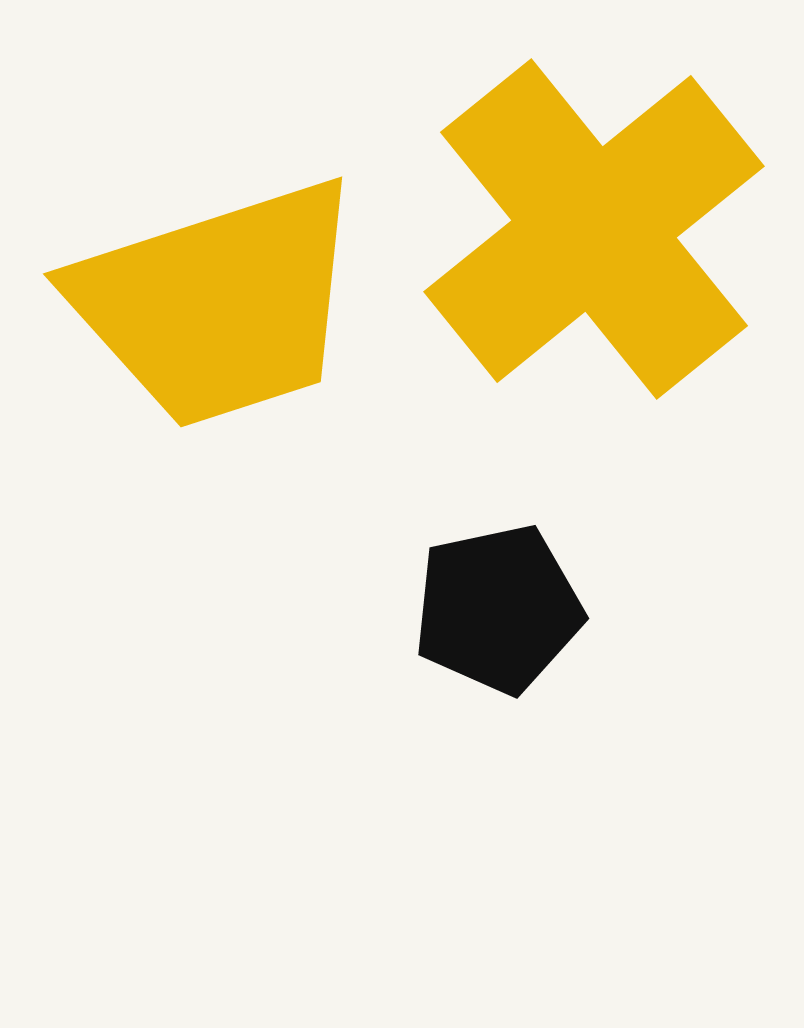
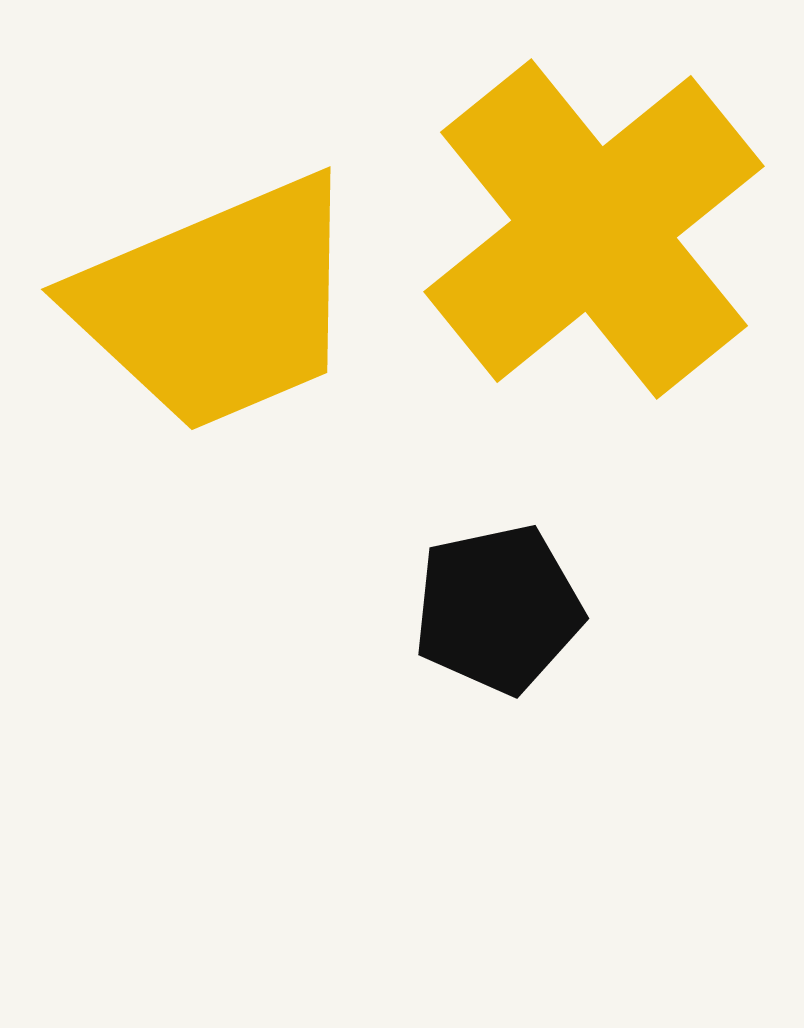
yellow trapezoid: rotated 5 degrees counterclockwise
